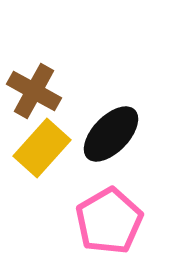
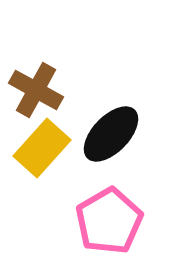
brown cross: moved 2 px right, 1 px up
